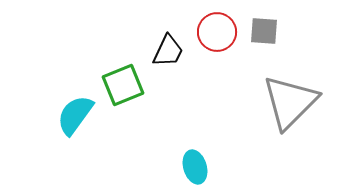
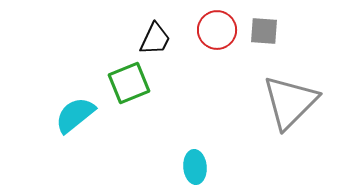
red circle: moved 2 px up
black trapezoid: moved 13 px left, 12 px up
green square: moved 6 px right, 2 px up
cyan semicircle: rotated 15 degrees clockwise
cyan ellipse: rotated 12 degrees clockwise
